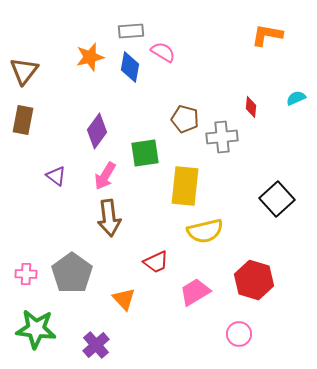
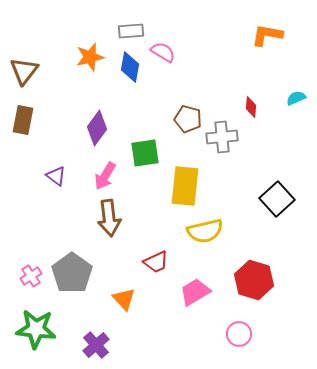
brown pentagon: moved 3 px right
purple diamond: moved 3 px up
pink cross: moved 5 px right, 2 px down; rotated 35 degrees counterclockwise
